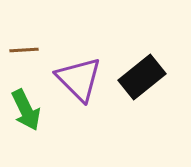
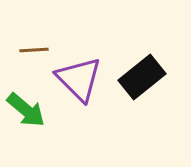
brown line: moved 10 px right
green arrow: rotated 24 degrees counterclockwise
